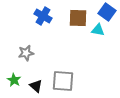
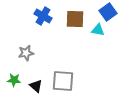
blue square: moved 1 px right; rotated 18 degrees clockwise
brown square: moved 3 px left, 1 px down
green star: rotated 24 degrees counterclockwise
